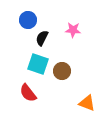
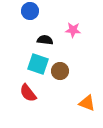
blue circle: moved 2 px right, 9 px up
black semicircle: moved 3 px right, 2 px down; rotated 70 degrees clockwise
brown circle: moved 2 px left
